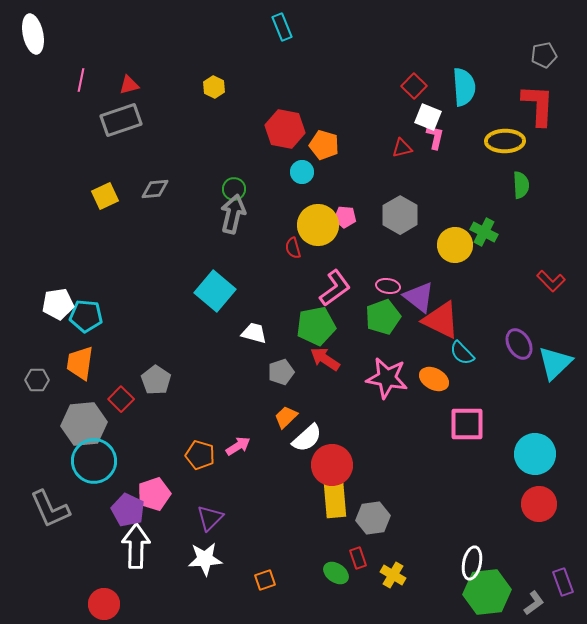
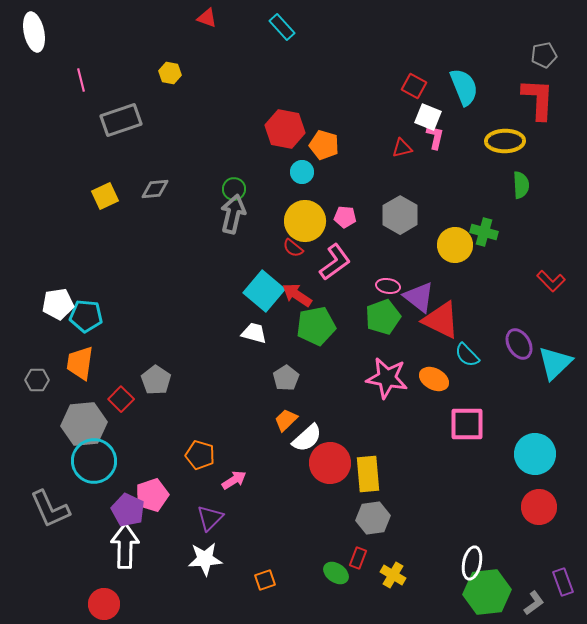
cyan rectangle at (282, 27): rotated 20 degrees counterclockwise
white ellipse at (33, 34): moved 1 px right, 2 px up
pink line at (81, 80): rotated 25 degrees counterclockwise
red triangle at (129, 85): moved 78 px right, 67 px up; rotated 35 degrees clockwise
red square at (414, 86): rotated 15 degrees counterclockwise
yellow hexagon at (214, 87): moved 44 px left, 14 px up; rotated 15 degrees counterclockwise
cyan semicircle at (464, 87): rotated 18 degrees counterclockwise
red L-shape at (538, 105): moved 6 px up
yellow circle at (318, 225): moved 13 px left, 4 px up
green cross at (484, 232): rotated 12 degrees counterclockwise
red semicircle at (293, 248): rotated 35 degrees counterclockwise
pink L-shape at (335, 288): moved 26 px up
cyan square at (215, 291): moved 49 px right
cyan semicircle at (462, 353): moved 5 px right, 2 px down
red arrow at (325, 359): moved 28 px left, 64 px up
gray pentagon at (281, 372): moved 5 px right, 6 px down; rotated 15 degrees counterclockwise
orange trapezoid at (286, 417): moved 3 px down
pink arrow at (238, 446): moved 4 px left, 34 px down
red circle at (332, 465): moved 2 px left, 2 px up
pink pentagon at (154, 494): moved 2 px left, 1 px down
yellow rectangle at (335, 500): moved 33 px right, 26 px up
red circle at (539, 504): moved 3 px down
white arrow at (136, 546): moved 11 px left
red rectangle at (358, 558): rotated 40 degrees clockwise
